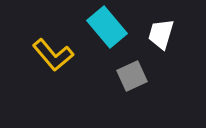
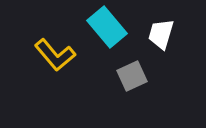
yellow L-shape: moved 2 px right
